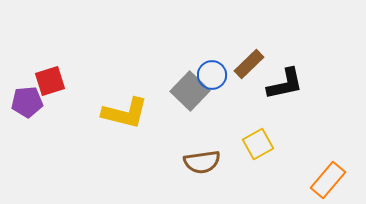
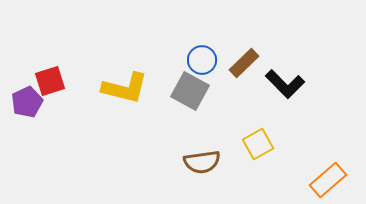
brown rectangle: moved 5 px left, 1 px up
blue circle: moved 10 px left, 15 px up
black L-shape: rotated 57 degrees clockwise
gray square: rotated 15 degrees counterclockwise
purple pentagon: rotated 20 degrees counterclockwise
yellow L-shape: moved 25 px up
orange rectangle: rotated 9 degrees clockwise
